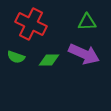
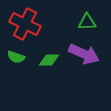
red cross: moved 6 px left
